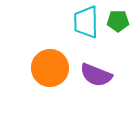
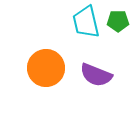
cyan trapezoid: rotated 12 degrees counterclockwise
orange circle: moved 4 px left
